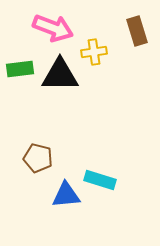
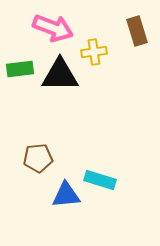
brown pentagon: rotated 20 degrees counterclockwise
